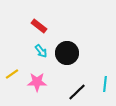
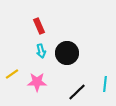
red rectangle: rotated 28 degrees clockwise
cyan arrow: rotated 24 degrees clockwise
